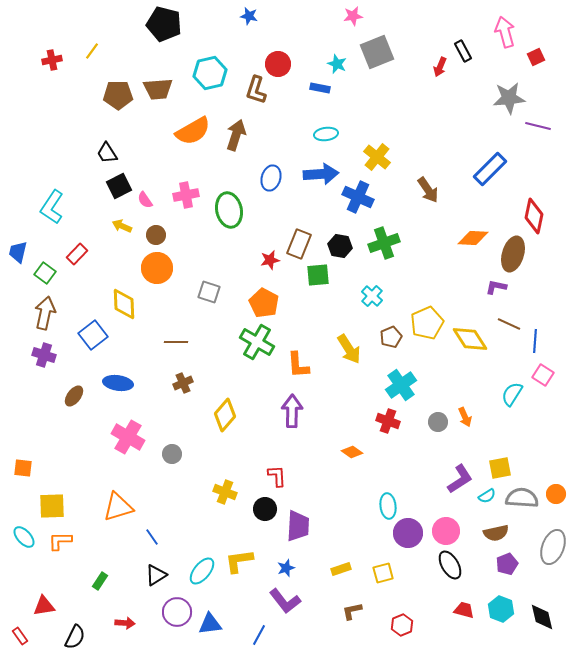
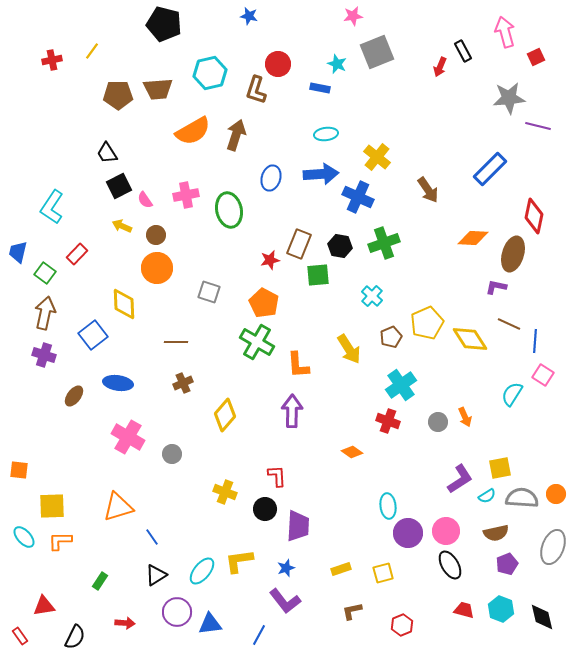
orange square at (23, 468): moved 4 px left, 2 px down
